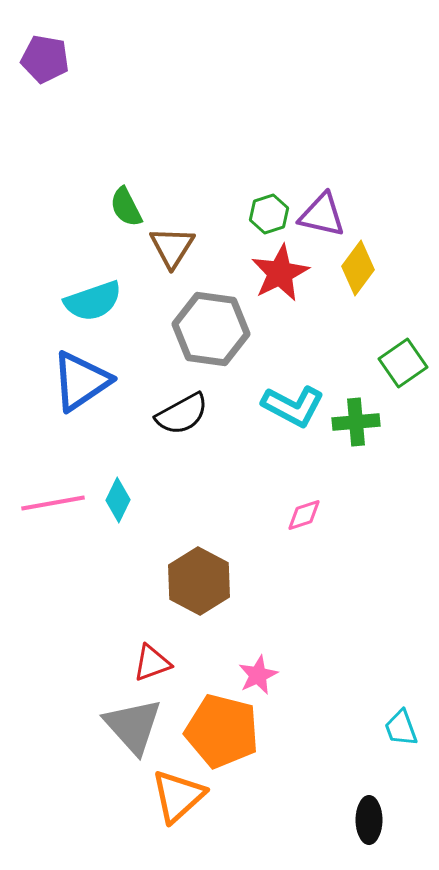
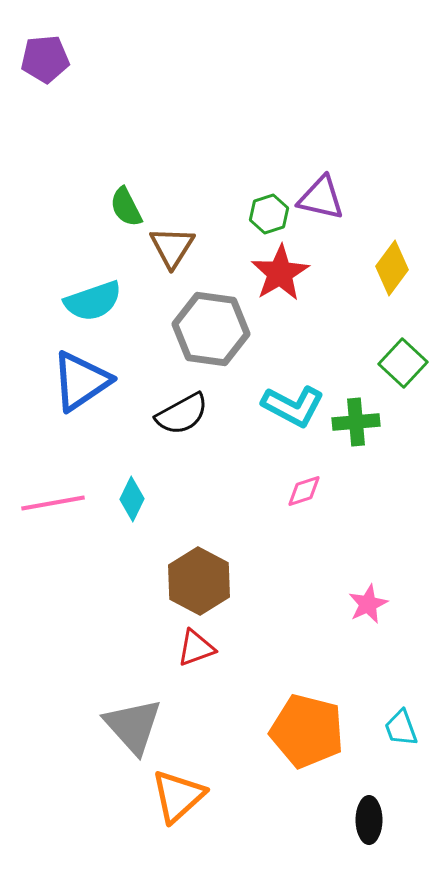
purple pentagon: rotated 15 degrees counterclockwise
purple triangle: moved 1 px left, 17 px up
yellow diamond: moved 34 px right
red star: rotated 4 degrees counterclockwise
green square: rotated 12 degrees counterclockwise
cyan diamond: moved 14 px right, 1 px up
pink diamond: moved 24 px up
red triangle: moved 44 px right, 15 px up
pink star: moved 110 px right, 71 px up
orange pentagon: moved 85 px right
